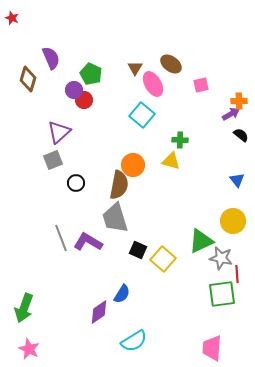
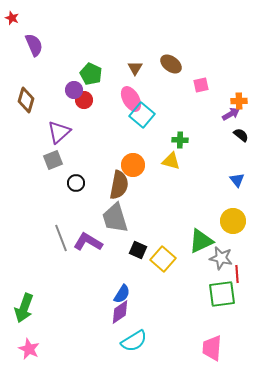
purple semicircle: moved 17 px left, 13 px up
brown diamond: moved 2 px left, 21 px down
pink ellipse: moved 22 px left, 15 px down
purple diamond: moved 21 px right
